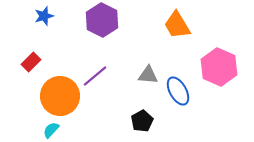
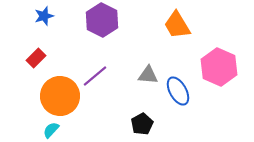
red rectangle: moved 5 px right, 4 px up
black pentagon: moved 3 px down
